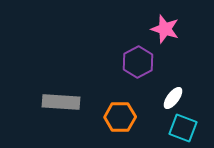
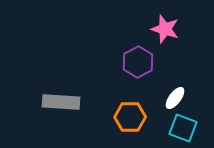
white ellipse: moved 2 px right
orange hexagon: moved 10 px right
